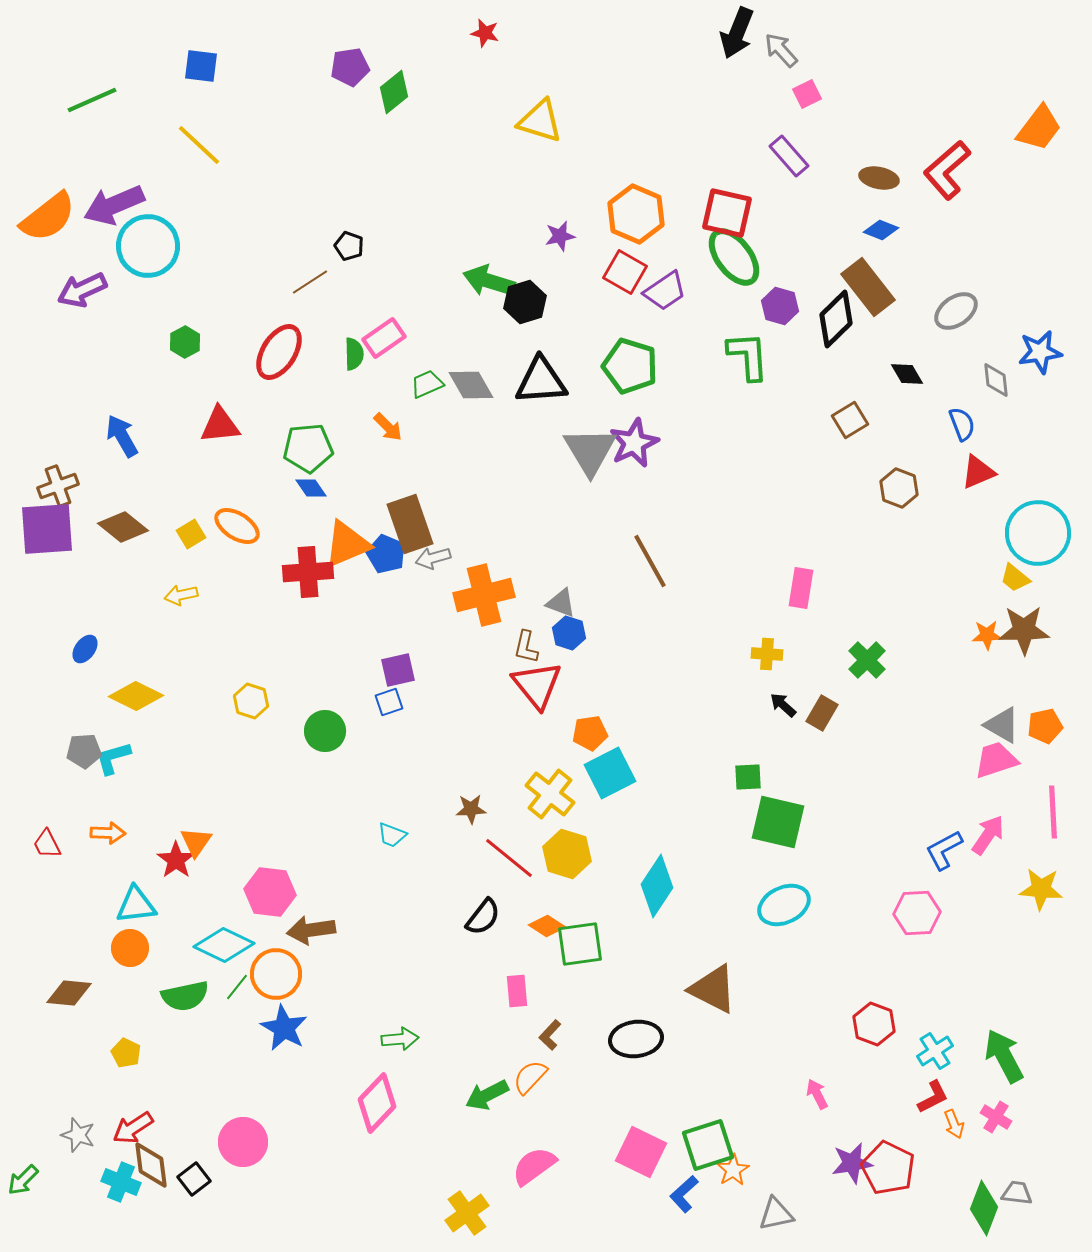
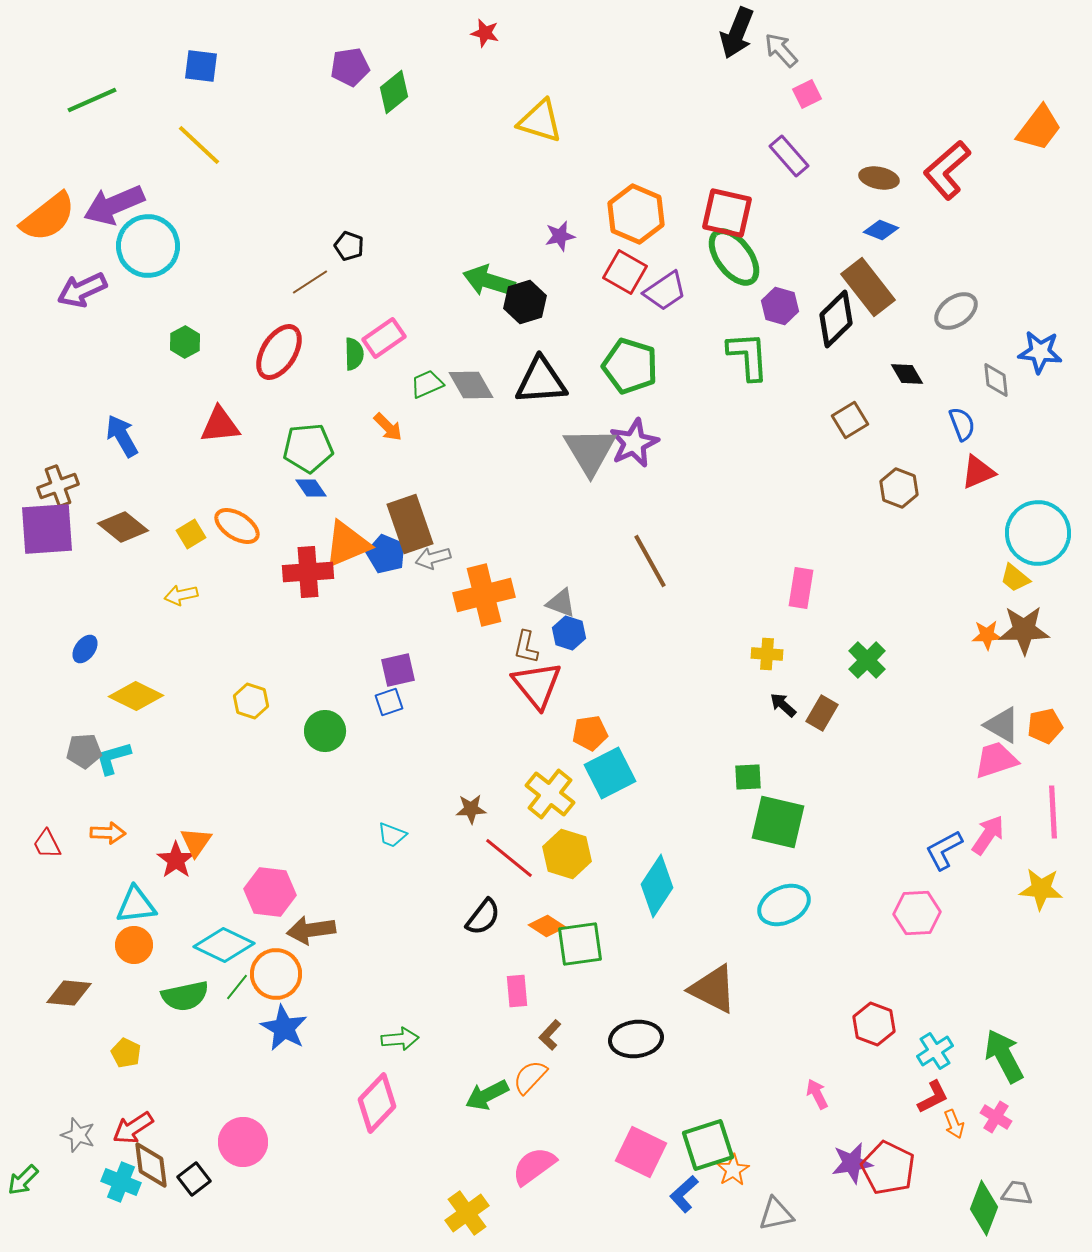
blue star at (1040, 352): rotated 15 degrees clockwise
orange circle at (130, 948): moved 4 px right, 3 px up
